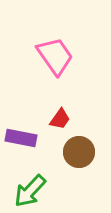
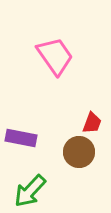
red trapezoid: moved 32 px right, 4 px down; rotated 15 degrees counterclockwise
